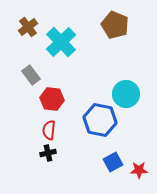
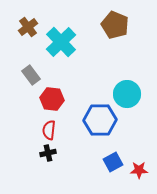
cyan circle: moved 1 px right
blue hexagon: rotated 12 degrees counterclockwise
